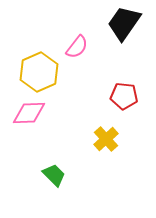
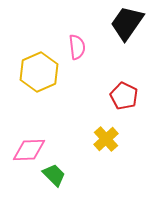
black trapezoid: moved 3 px right
pink semicircle: rotated 45 degrees counterclockwise
red pentagon: rotated 20 degrees clockwise
pink diamond: moved 37 px down
